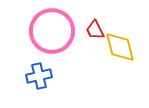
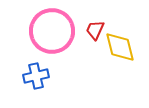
red trapezoid: rotated 50 degrees clockwise
blue cross: moved 3 px left
